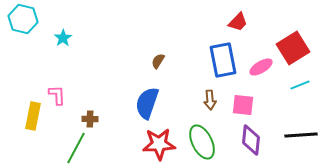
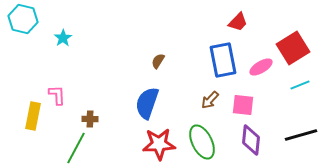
brown arrow: rotated 48 degrees clockwise
black line: rotated 12 degrees counterclockwise
